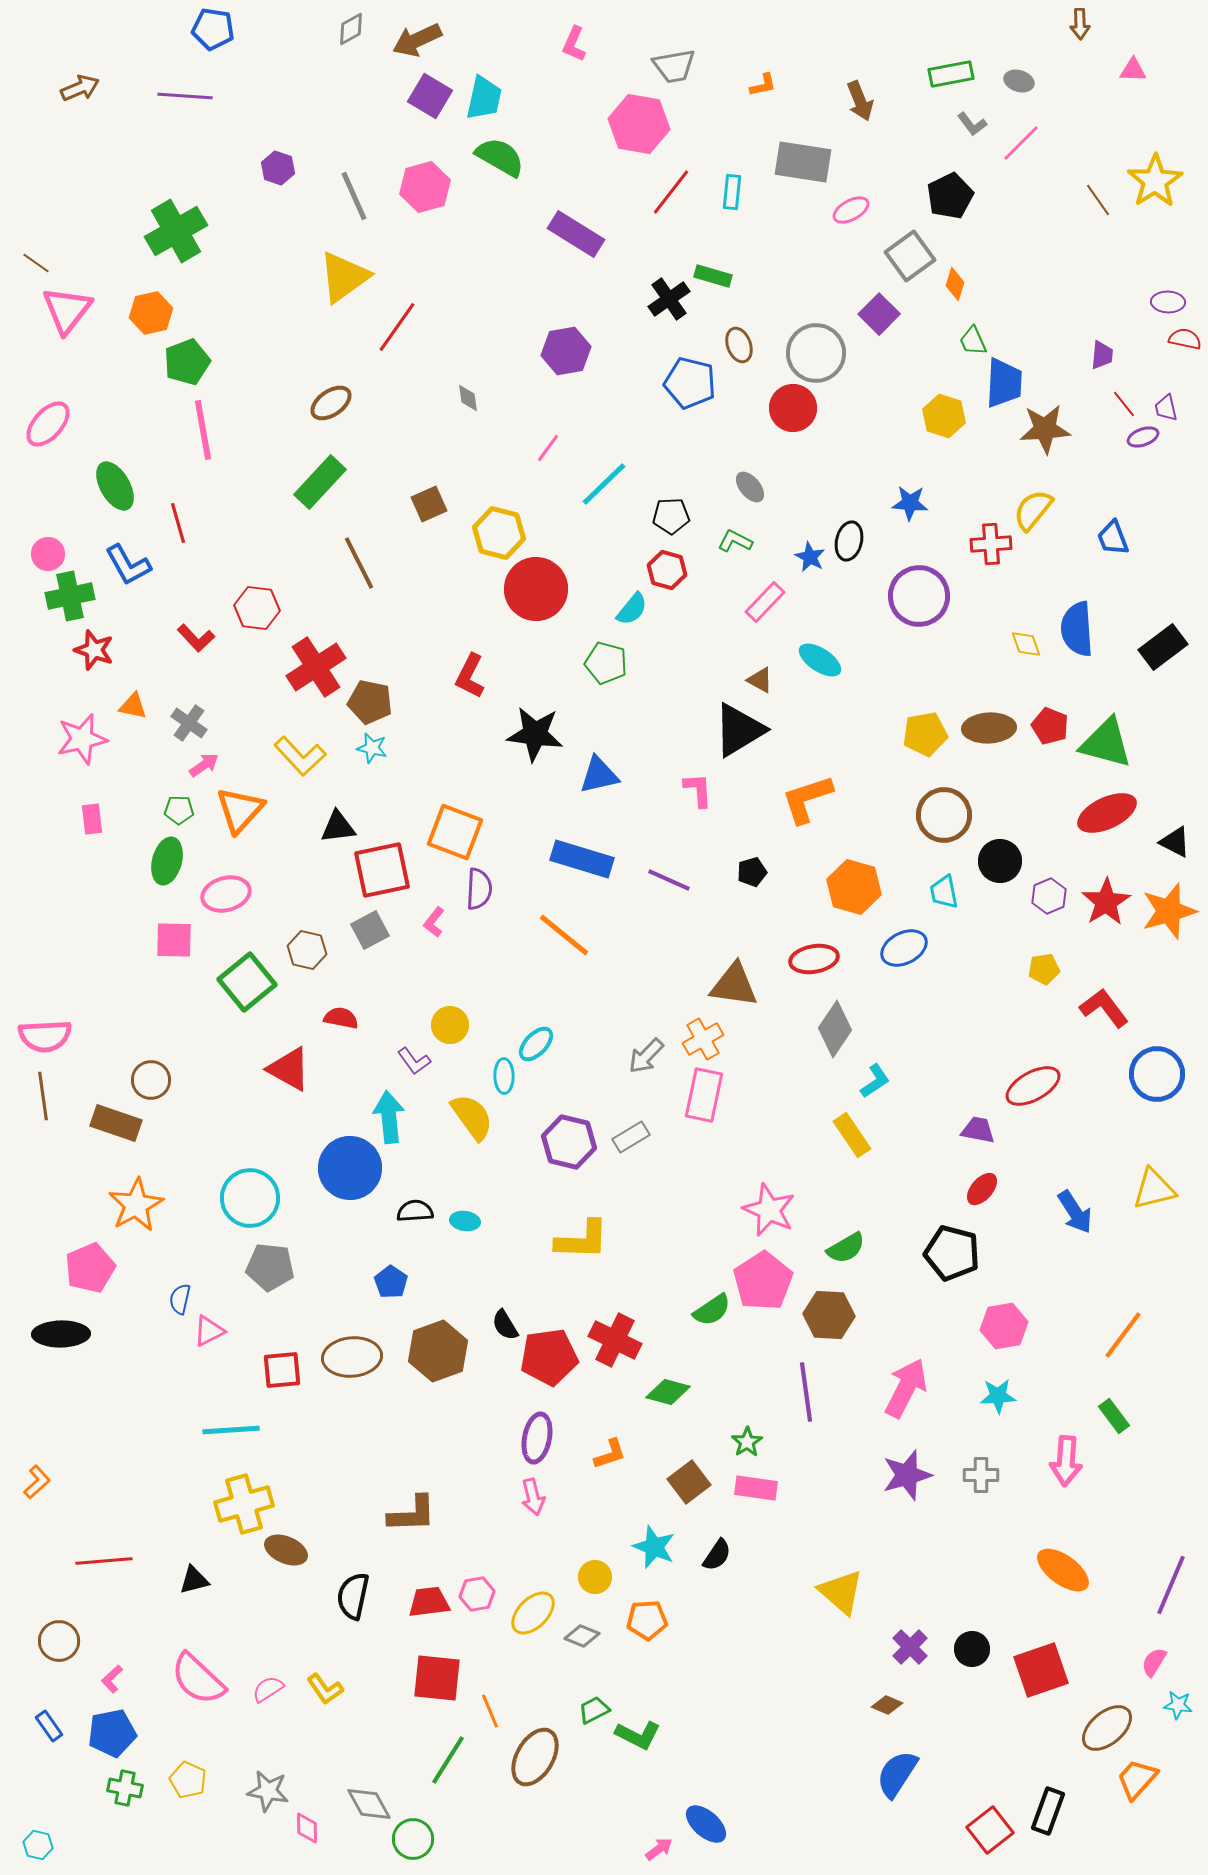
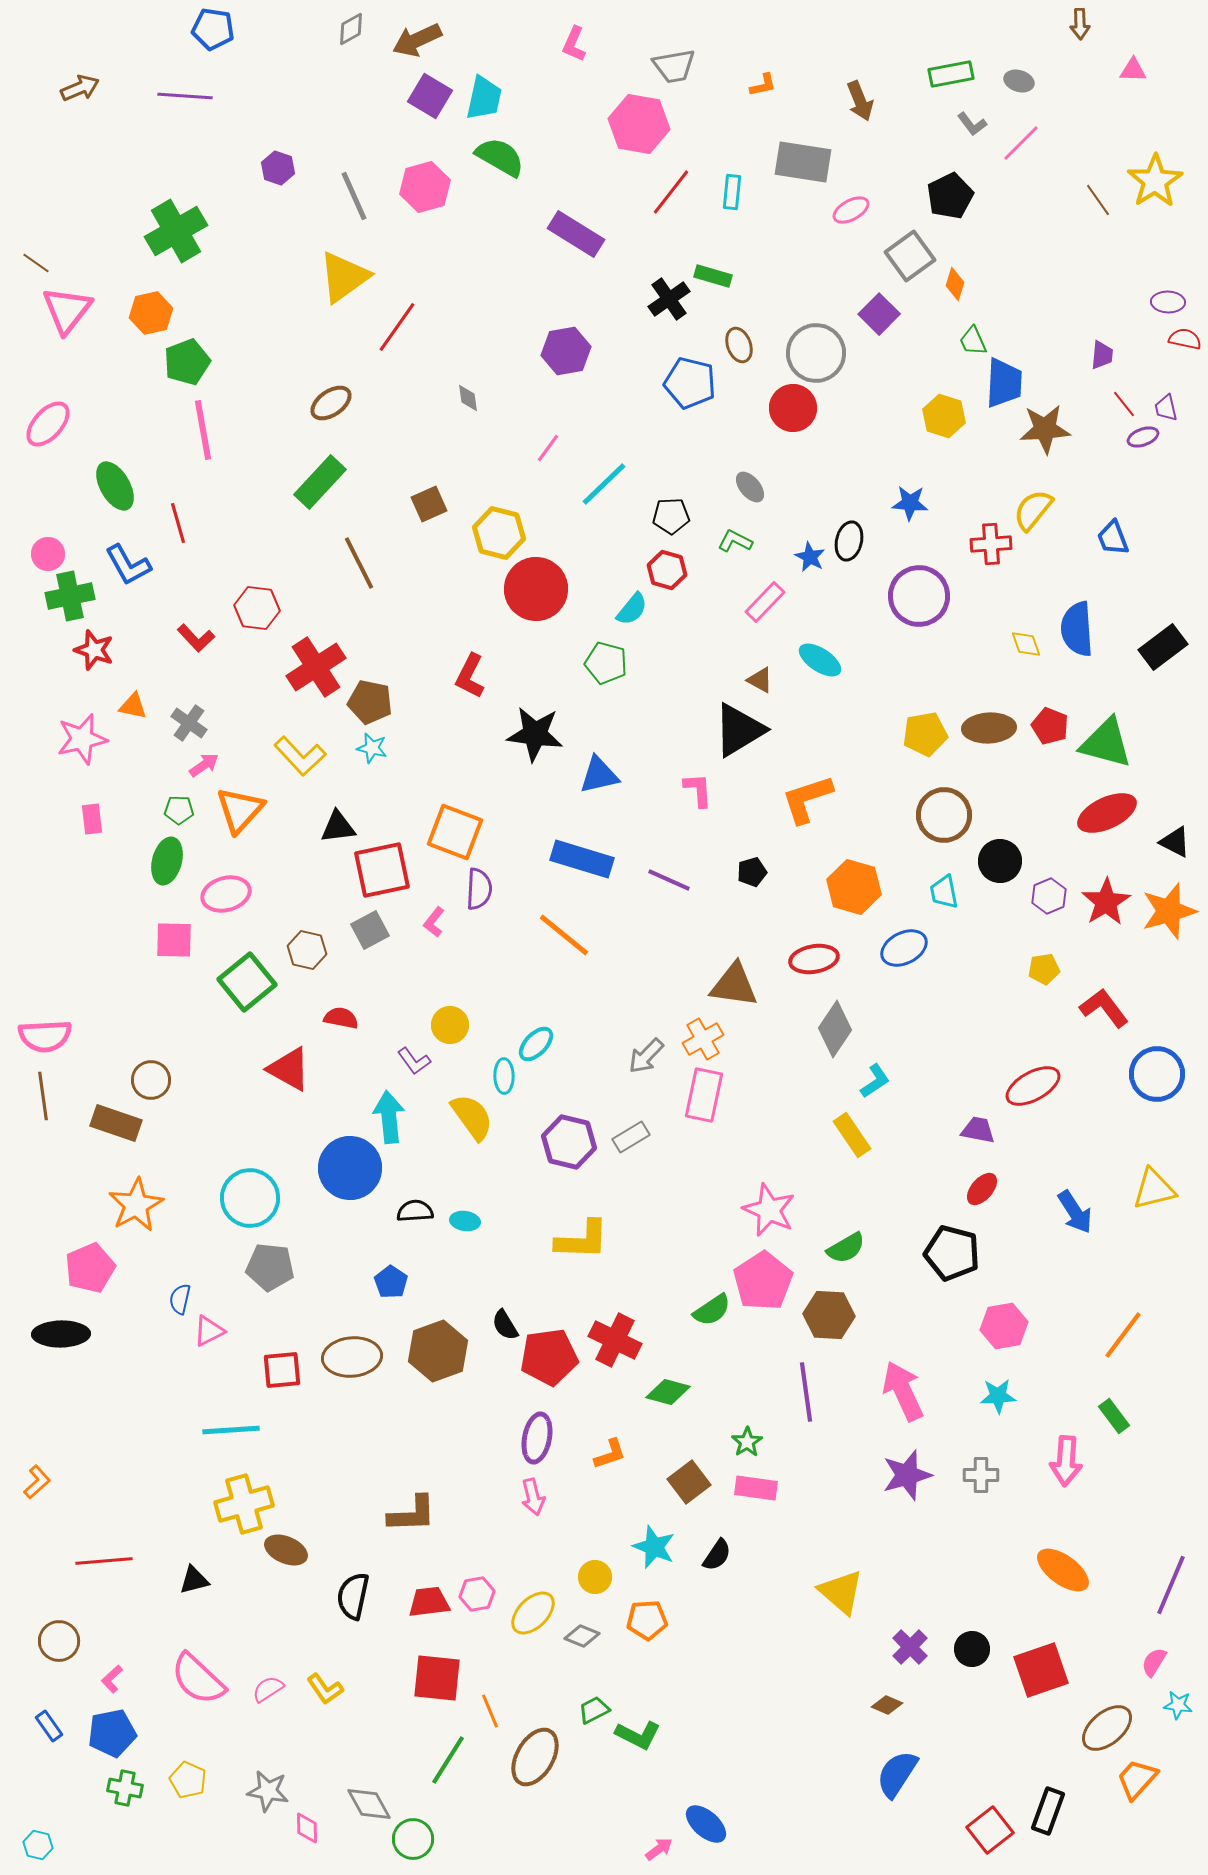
pink arrow at (906, 1388): moved 3 px left, 3 px down; rotated 52 degrees counterclockwise
